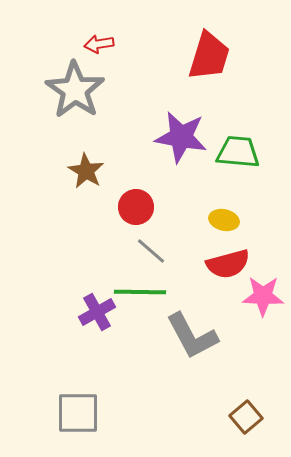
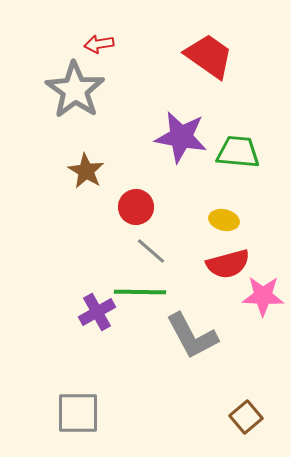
red trapezoid: rotated 72 degrees counterclockwise
